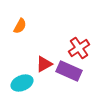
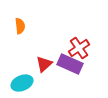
orange semicircle: rotated 35 degrees counterclockwise
red triangle: rotated 12 degrees counterclockwise
purple rectangle: moved 1 px right, 7 px up
